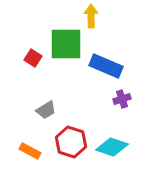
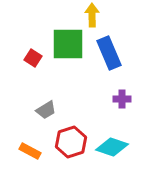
yellow arrow: moved 1 px right, 1 px up
green square: moved 2 px right
blue rectangle: moved 3 px right, 13 px up; rotated 44 degrees clockwise
purple cross: rotated 18 degrees clockwise
red hexagon: rotated 24 degrees clockwise
